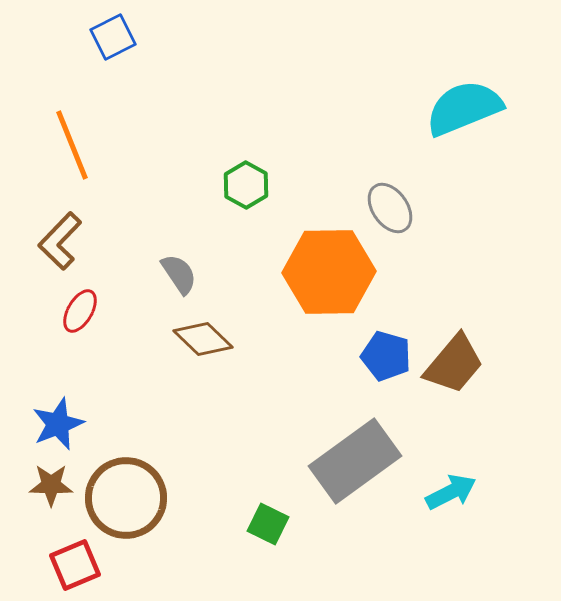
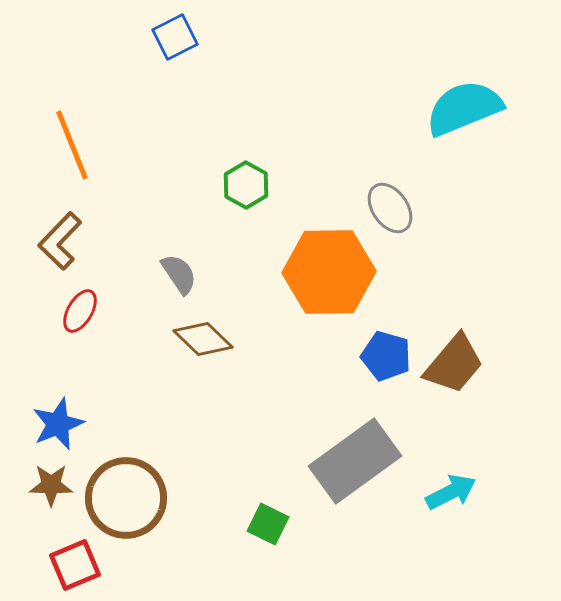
blue square: moved 62 px right
